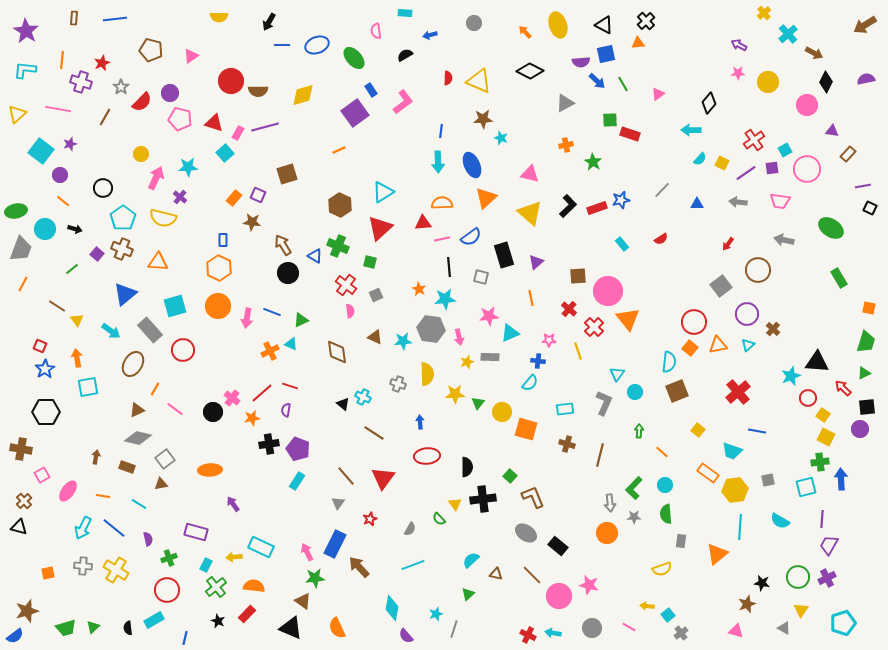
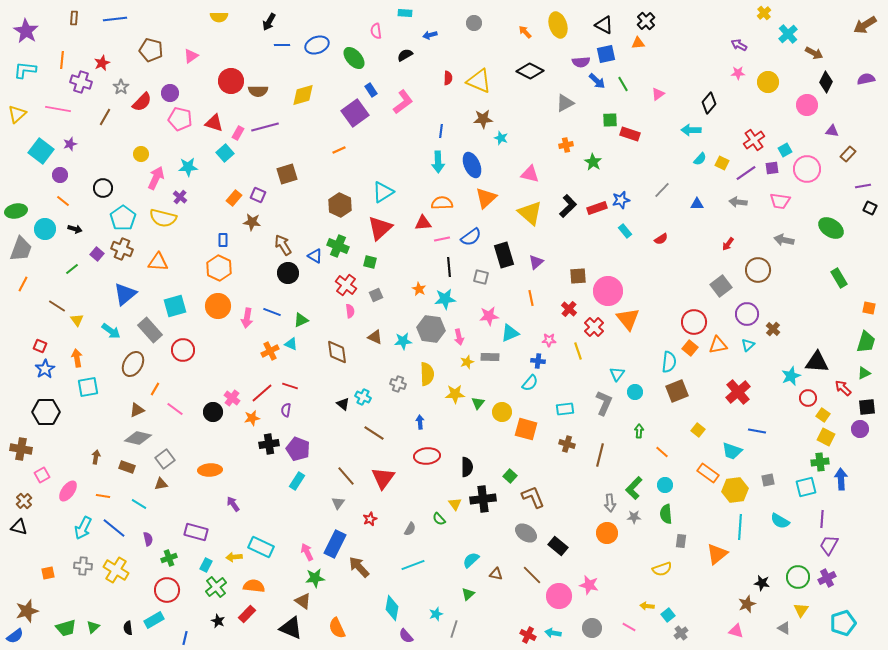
cyan rectangle at (622, 244): moved 3 px right, 13 px up
